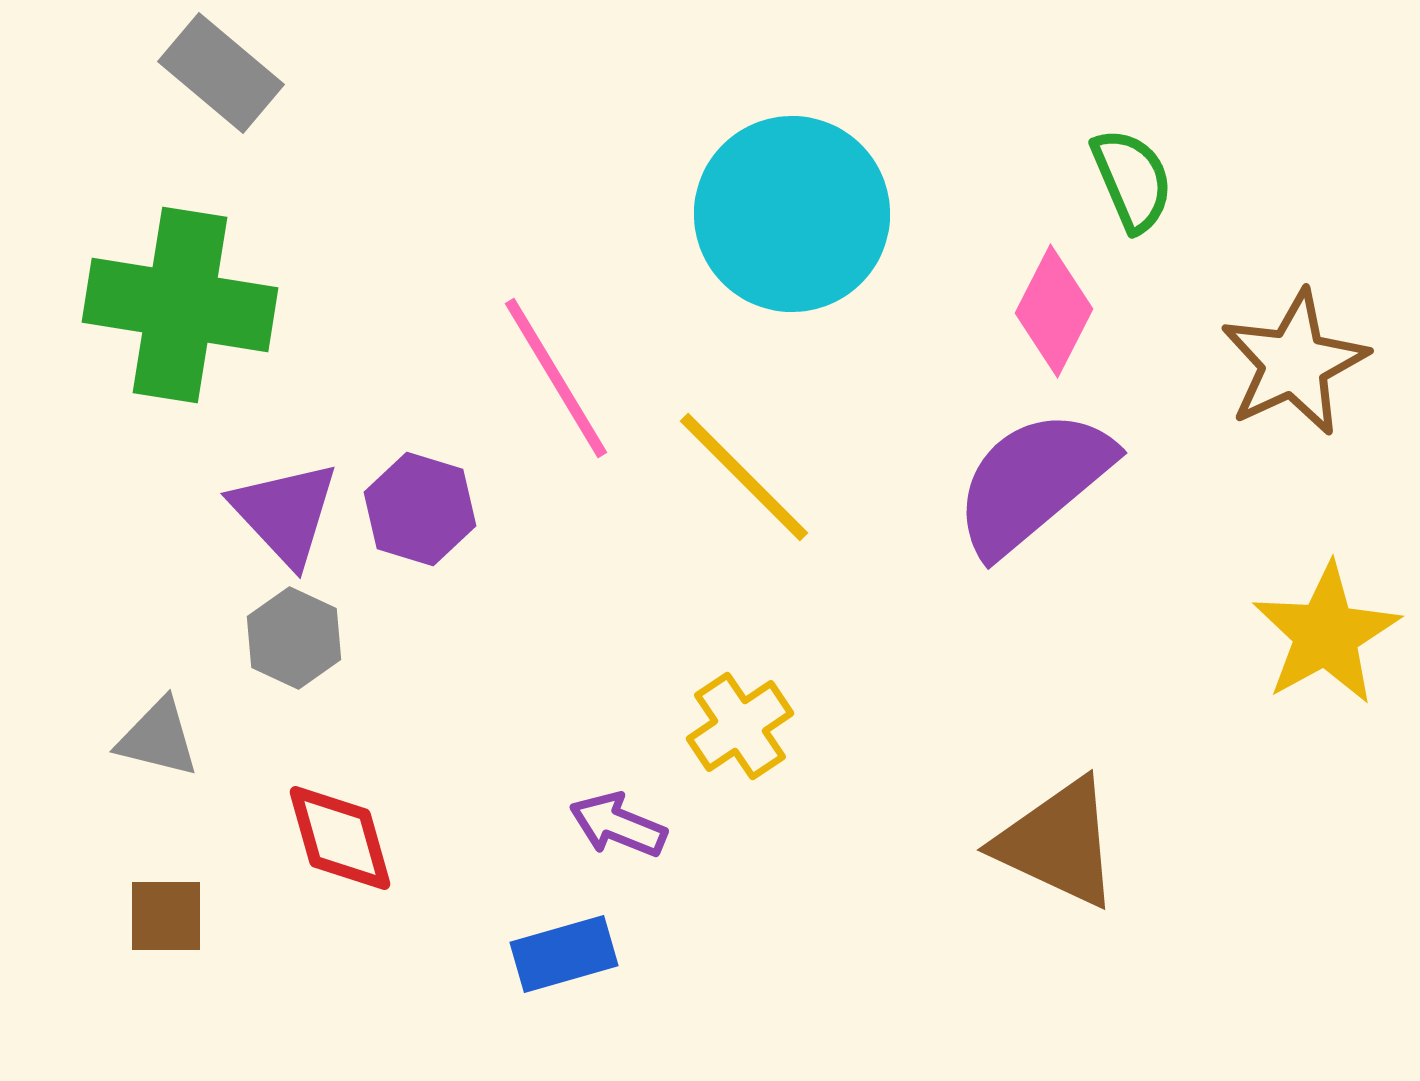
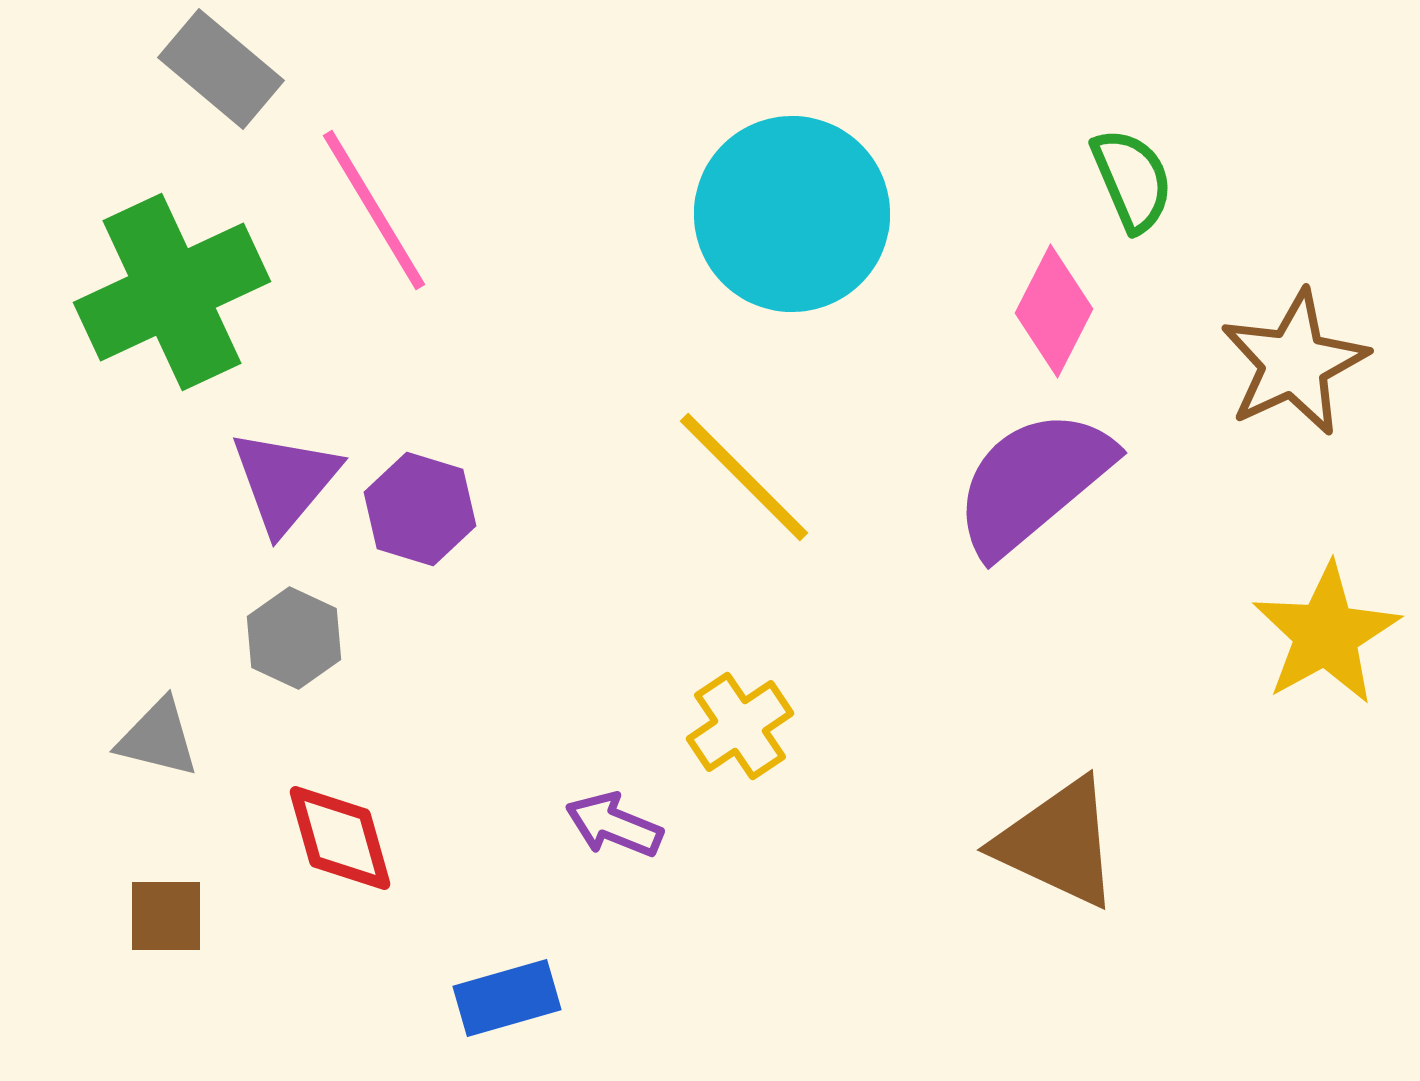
gray rectangle: moved 4 px up
green cross: moved 8 px left, 13 px up; rotated 34 degrees counterclockwise
pink line: moved 182 px left, 168 px up
purple triangle: moved 32 px up; rotated 23 degrees clockwise
purple arrow: moved 4 px left
blue rectangle: moved 57 px left, 44 px down
